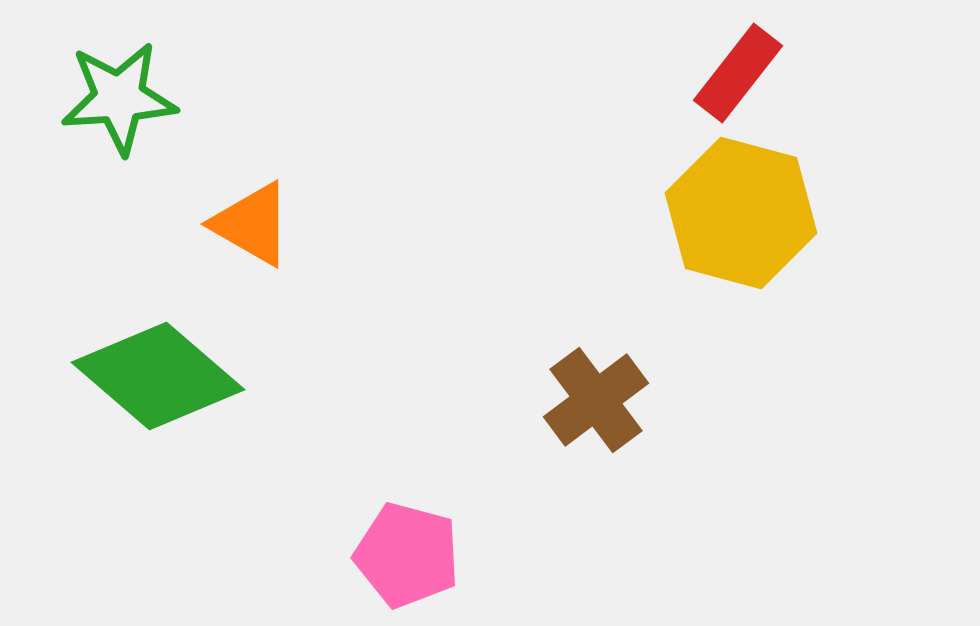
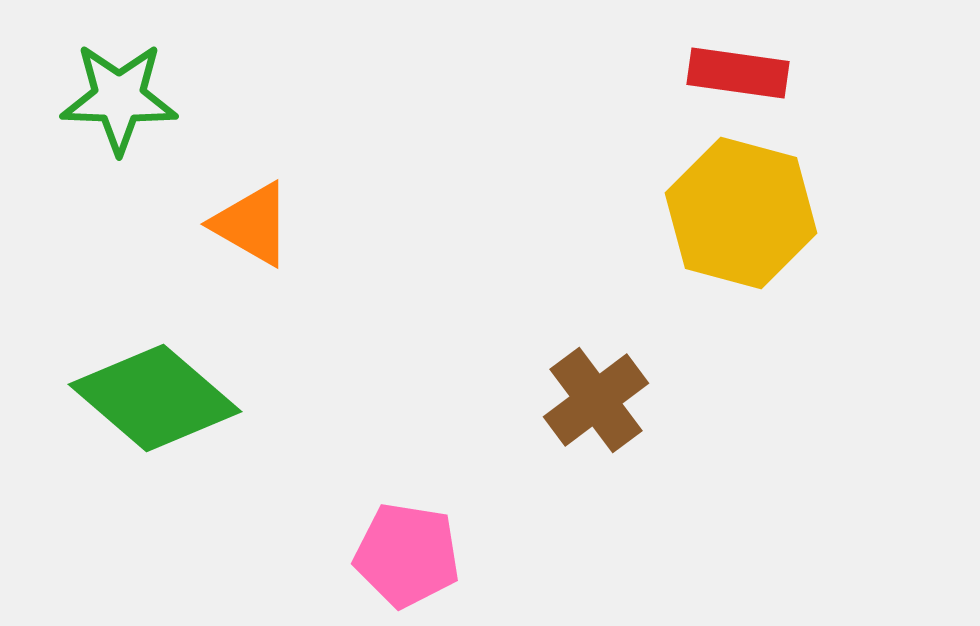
red rectangle: rotated 60 degrees clockwise
green star: rotated 6 degrees clockwise
green diamond: moved 3 px left, 22 px down
pink pentagon: rotated 6 degrees counterclockwise
